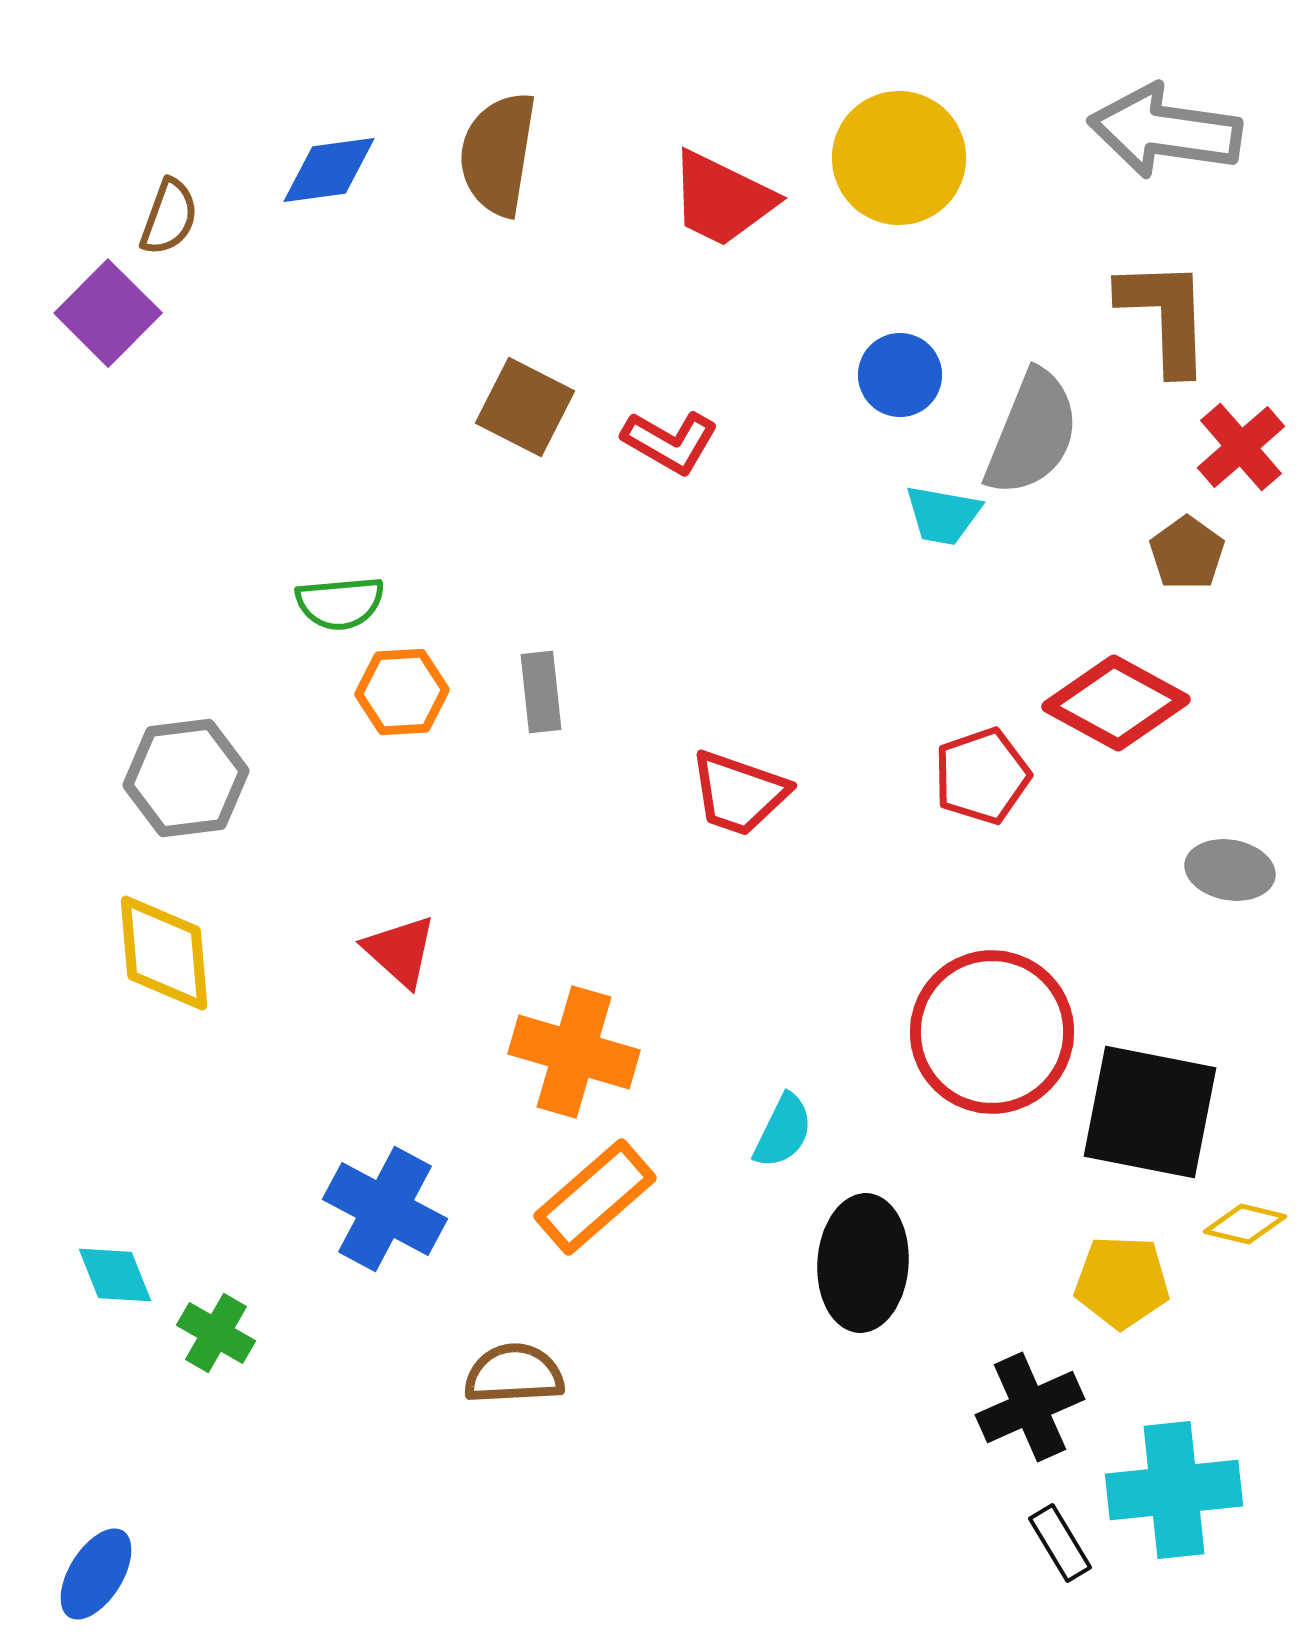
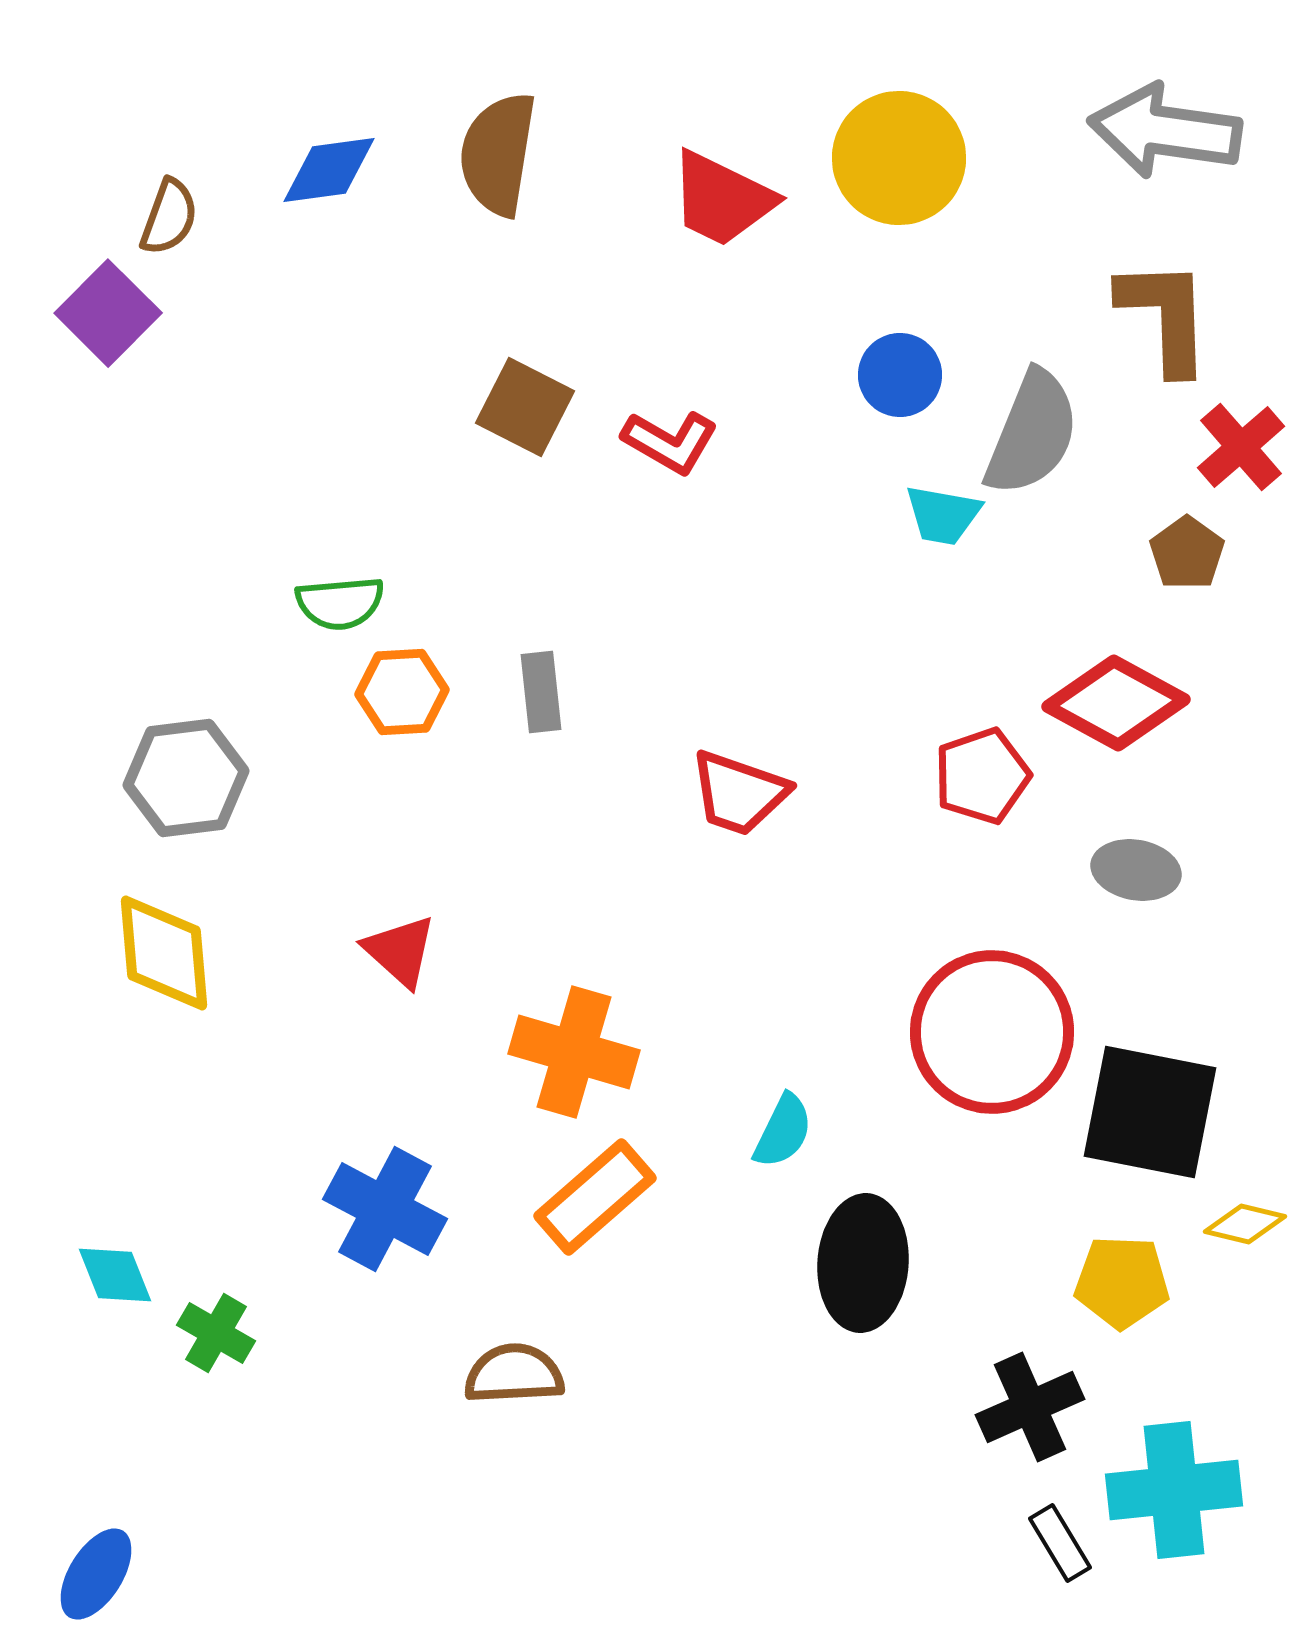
gray ellipse at (1230, 870): moved 94 px left
